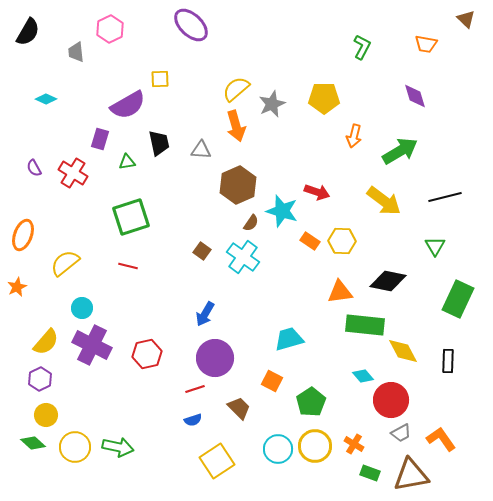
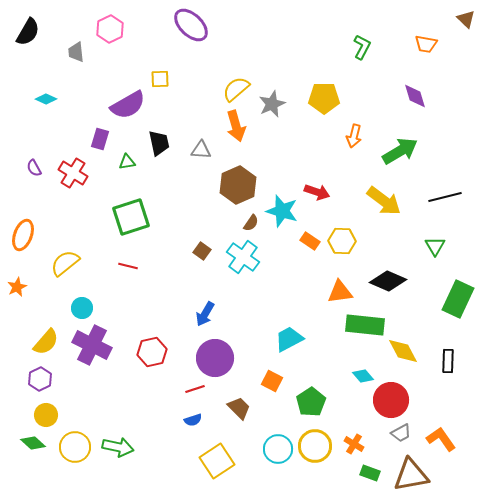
black diamond at (388, 281): rotated 12 degrees clockwise
cyan trapezoid at (289, 339): rotated 12 degrees counterclockwise
red hexagon at (147, 354): moved 5 px right, 2 px up
